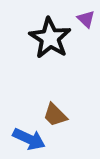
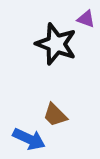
purple triangle: rotated 24 degrees counterclockwise
black star: moved 6 px right, 6 px down; rotated 12 degrees counterclockwise
